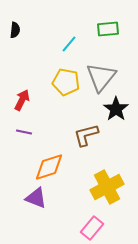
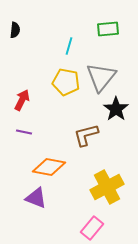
cyan line: moved 2 px down; rotated 24 degrees counterclockwise
orange diamond: rotated 28 degrees clockwise
